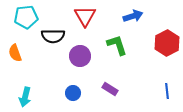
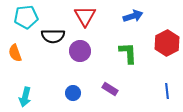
green L-shape: moved 11 px right, 8 px down; rotated 15 degrees clockwise
purple circle: moved 5 px up
